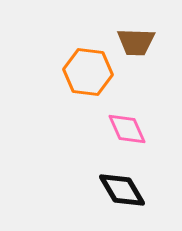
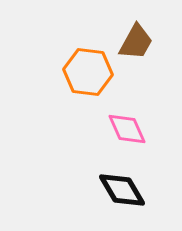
brown trapezoid: rotated 63 degrees counterclockwise
